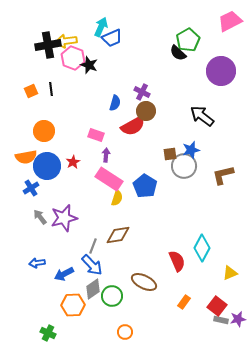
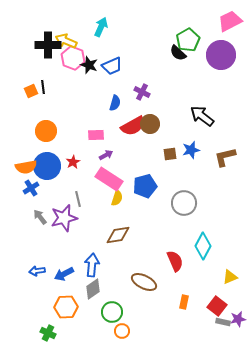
blue trapezoid at (112, 38): moved 28 px down
yellow arrow at (66, 41): rotated 30 degrees clockwise
black cross at (48, 45): rotated 10 degrees clockwise
purple circle at (221, 71): moved 16 px up
black line at (51, 89): moved 8 px left, 2 px up
brown circle at (146, 111): moved 4 px right, 13 px down
orange circle at (44, 131): moved 2 px right
pink rectangle at (96, 135): rotated 21 degrees counterclockwise
purple arrow at (106, 155): rotated 56 degrees clockwise
orange semicircle at (26, 157): moved 10 px down
gray circle at (184, 166): moved 37 px down
brown L-shape at (223, 175): moved 2 px right, 18 px up
blue pentagon at (145, 186): rotated 25 degrees clockwise
gray line at (93, 246): moved 15 px left, 47 px up; rotated 35 degrees counterclockwise
cyan diamond at (202, 248): moved 1 px right, 2 px up
red semicircle at (177, 261): moved 2 px left
blue arrow at (37, 263): moved 8 px down
blue arrow at (92, 265): rotated 130 degrees counterclockwise
yellow triangle at (230, 273): moved 4 px down
green circle at (112, 296): moved 16 px down
orange rectangle at (184, 302): rotated 24 degrees counterclockwise
orange hexagon at (73, 305): moved 7 px left, 2 px down
gray rectangle at (221, 320): moved 2 px right, 2 px down
orange circle at (125, 332): moved 3 px left, 1 px up
